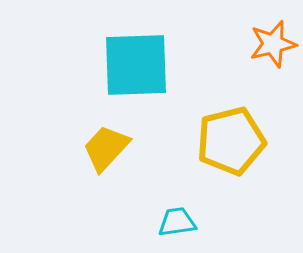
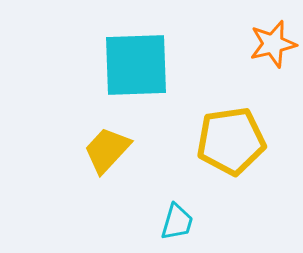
yellow pentagon: rotated 6 degrees clockwise
yellow trapezoid: moved 1 px right, 2 px down
cyan trapezoid: rotated 114 degrees clockwise
